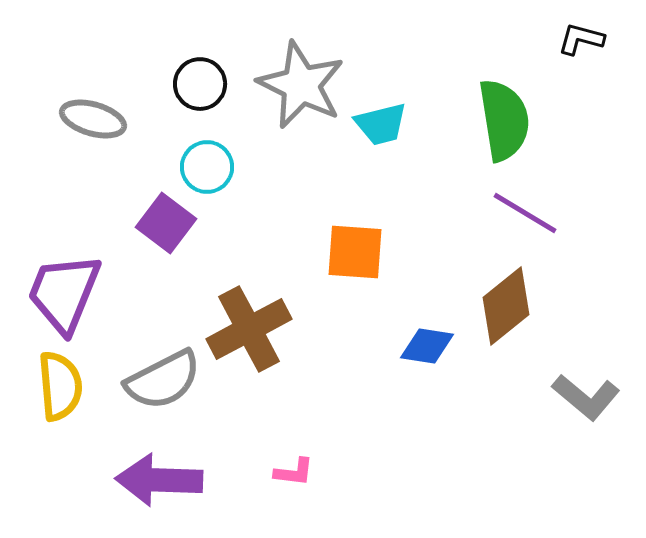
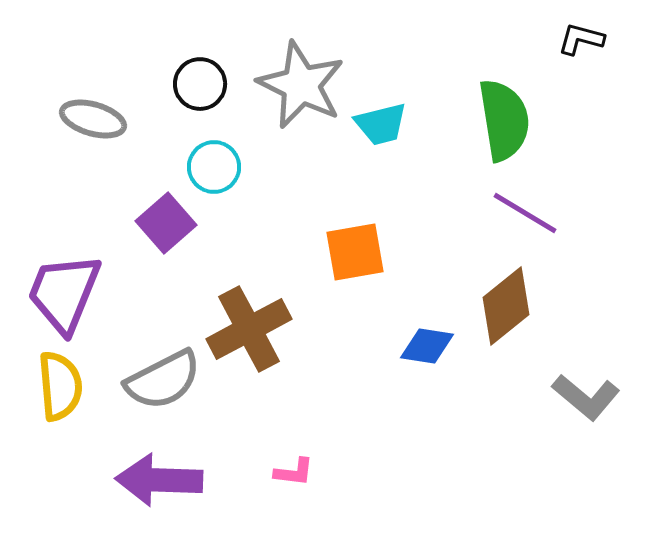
cyan circle: moved 7 px right
purple square: rotated 12 degrees clockwise
orange square: rotated 14 degrees counterclockwise
